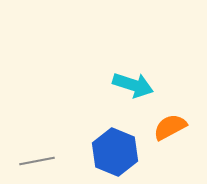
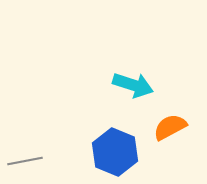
gray line: moved 12 px left
